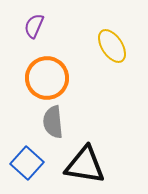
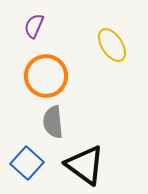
yellow ellipse: moved 1 px up
orange circle: moved 1 px left, 2 px up
black triangle: rotated 27 degrees clockwise
